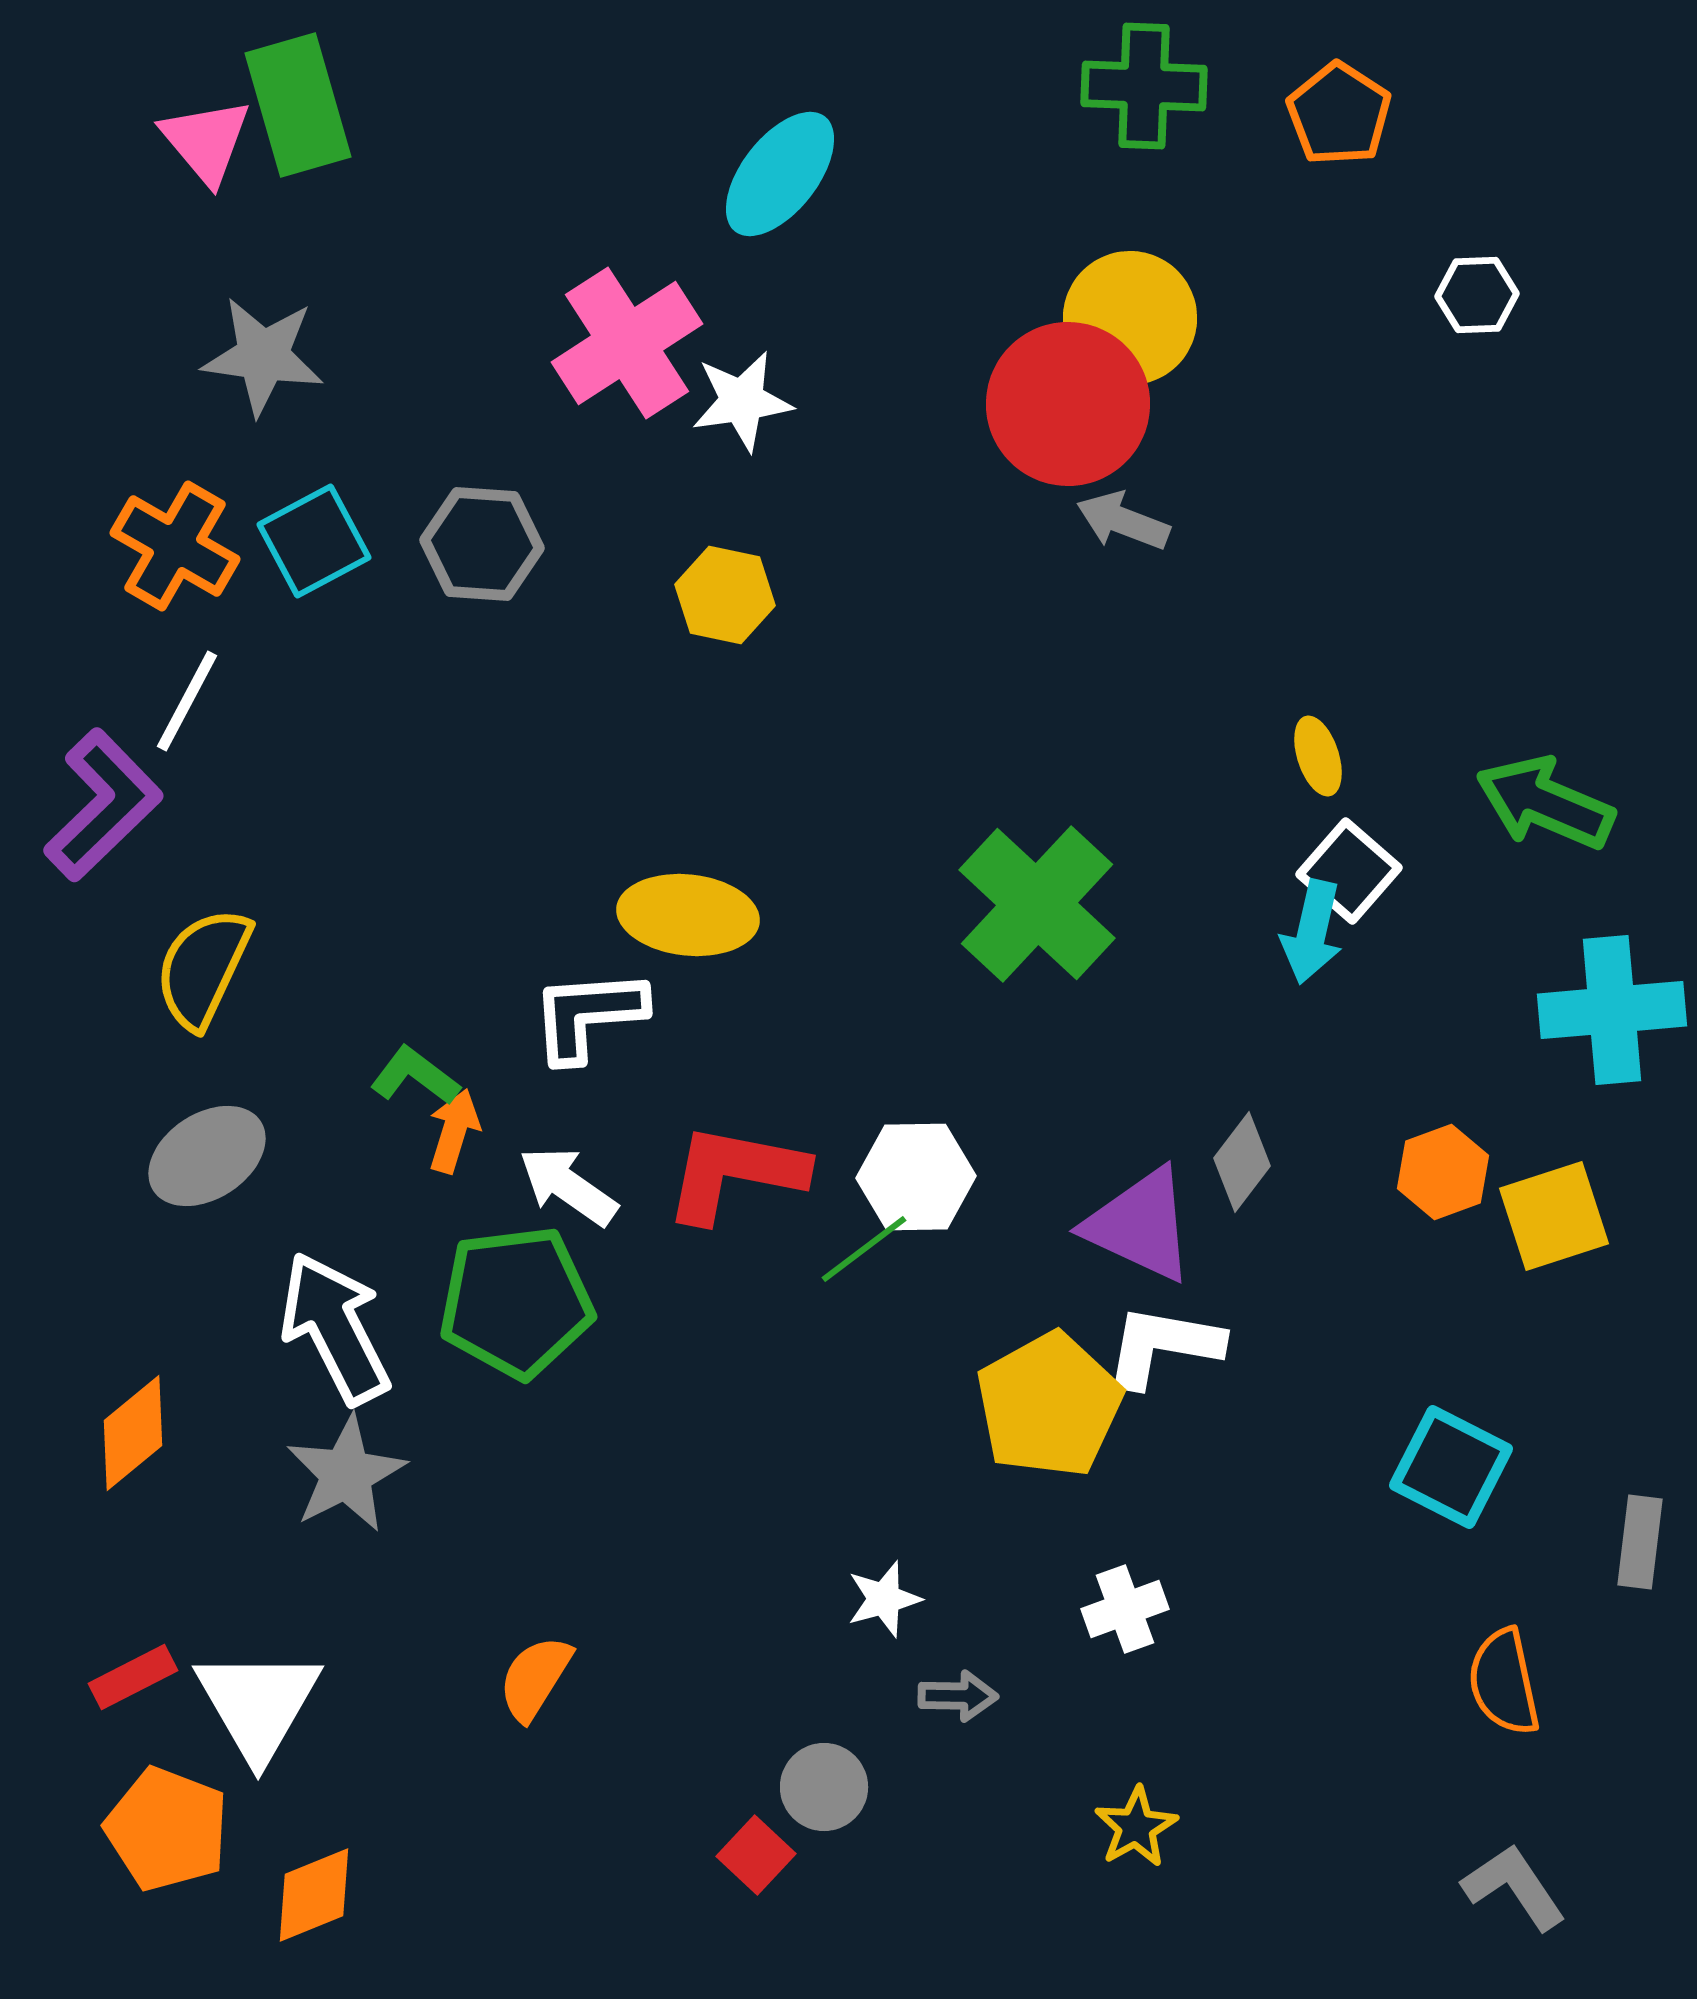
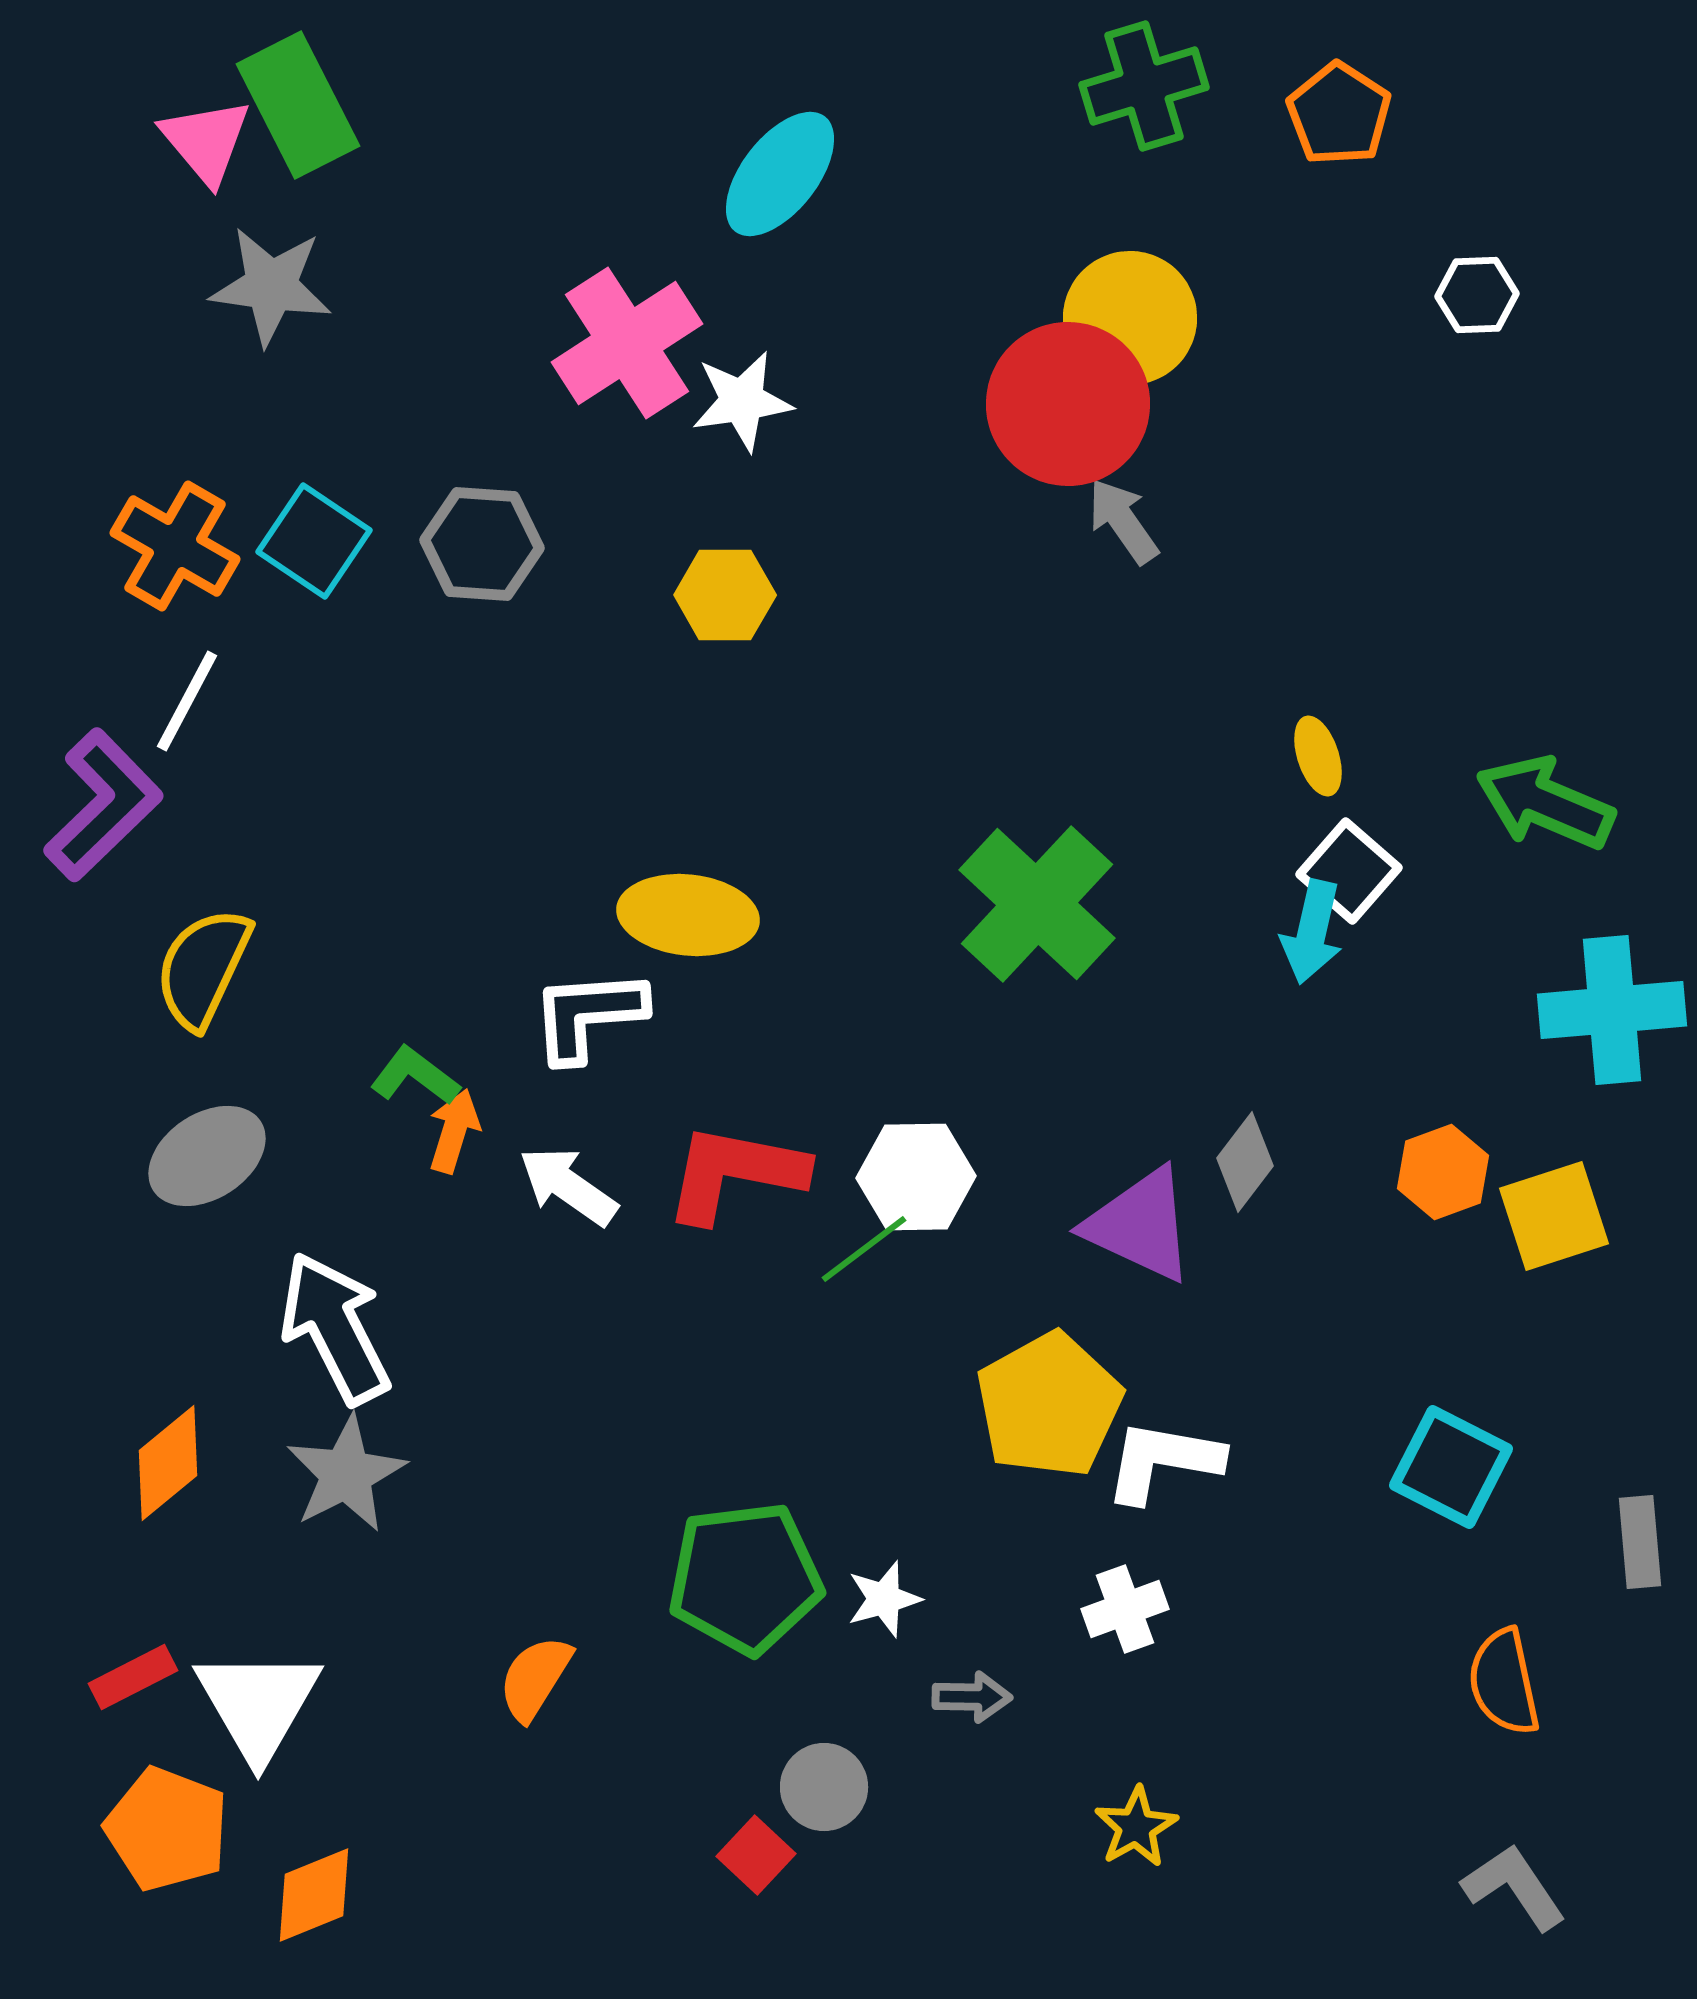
green cross at (1144, 86): rotated 19 degrees counterclockwise
green rectangle at (298, 105): rotated 11 degrees counterclockwise
gray star at (263, 356): moved 8 px right, 70 px up
gray arrow at (1123, 521): rotated 34 degrees clockwise
cyan square at (314, 541): rotated 28 degrees counterclockwise
yellow hexagon at (725, 595): rotated 12 degrees counterclockwise
gray diamond at (1242, 1162): moved 3 px right
green pentagon at (516, 1302): moved 229 px right, 276 px down
white L-shape at (1163, 1346): moved 115 px down
orange diamond at (133, 1433): moved 35 px right, 30 px down
gray rectangle at (1640, 1542): rotated 12 degrees counterclockwise
gray arrow at (958, 1696): moved 14 px right, 1 px down
